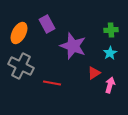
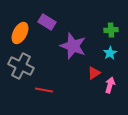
purple rectangle: moved 2 px up; rotated 30 degrees counterclockwise
orange ellipse: moved 1 px right
red line: moved 8 px left, 7 px down
